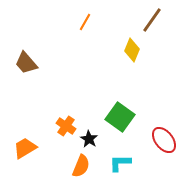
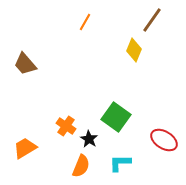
yellow diamond: moved 2 px right
brown trapezoid: moved 1 px left, 1 px down
green square: moved 4 px left
red ellipse: rotated 20 degrees counterclockwise
